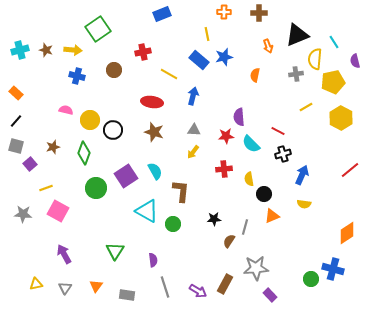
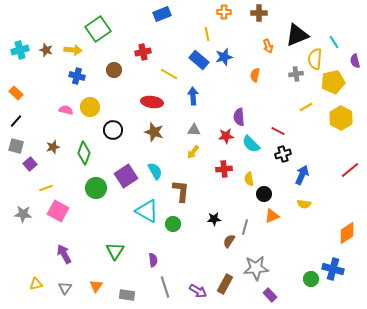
blue arrow at (193, 96): rotated 18 degrees counterclockwise
yellow circle at (90, 120): moved 13 px up
